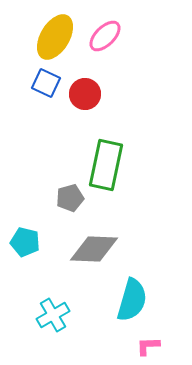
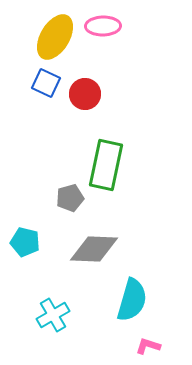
pink ellipse: moved 2 px left, 10 px up; rotated 44 degrees clockwise
pink L-shape: rotated 20 degrees clockwise
